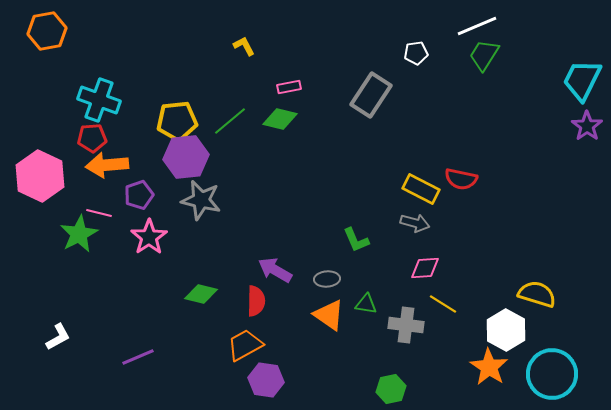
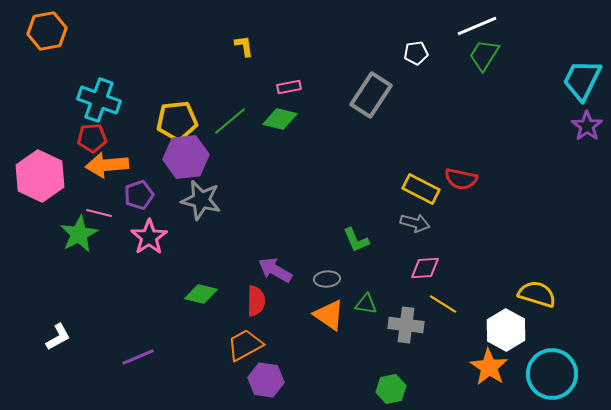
yellow L-shape at (244, 46): rotated 20 degrees clockwise
